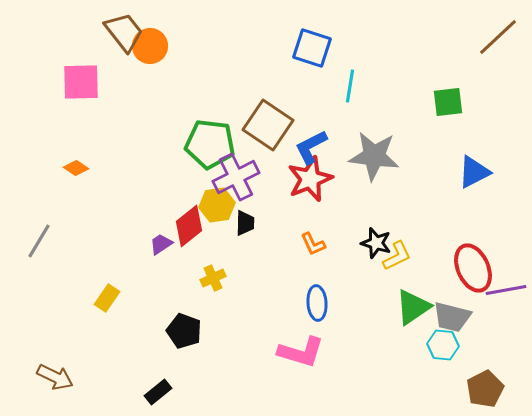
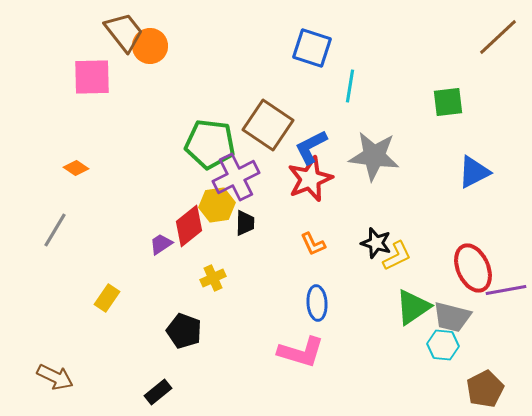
pink square: moved 11 px right, 5 px up
gray line: moved 16 px right, 11 px up
